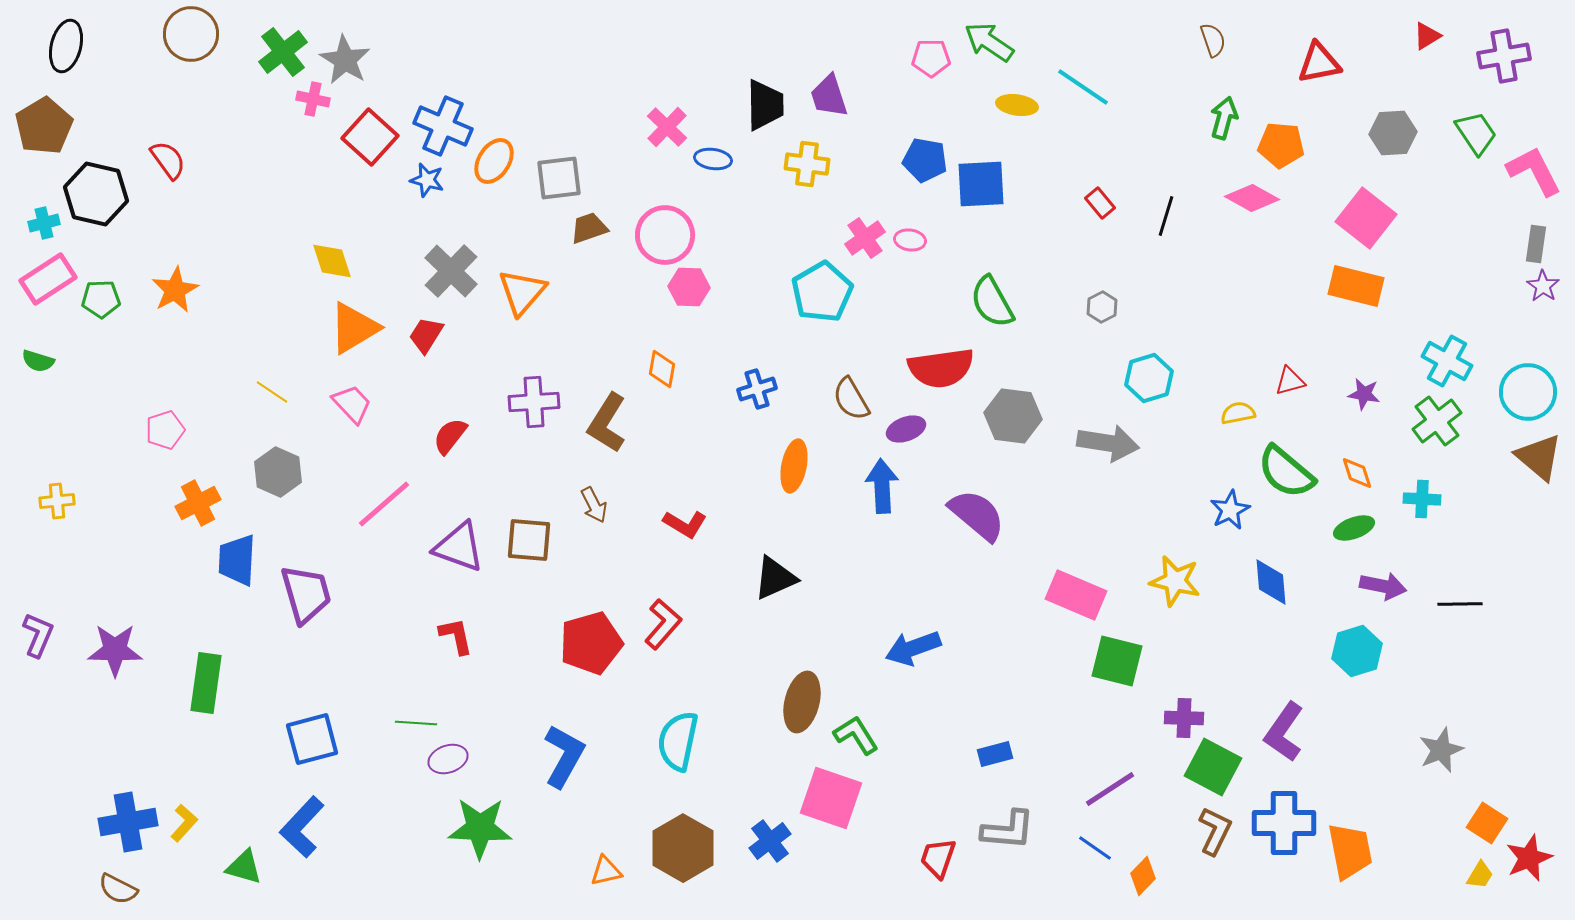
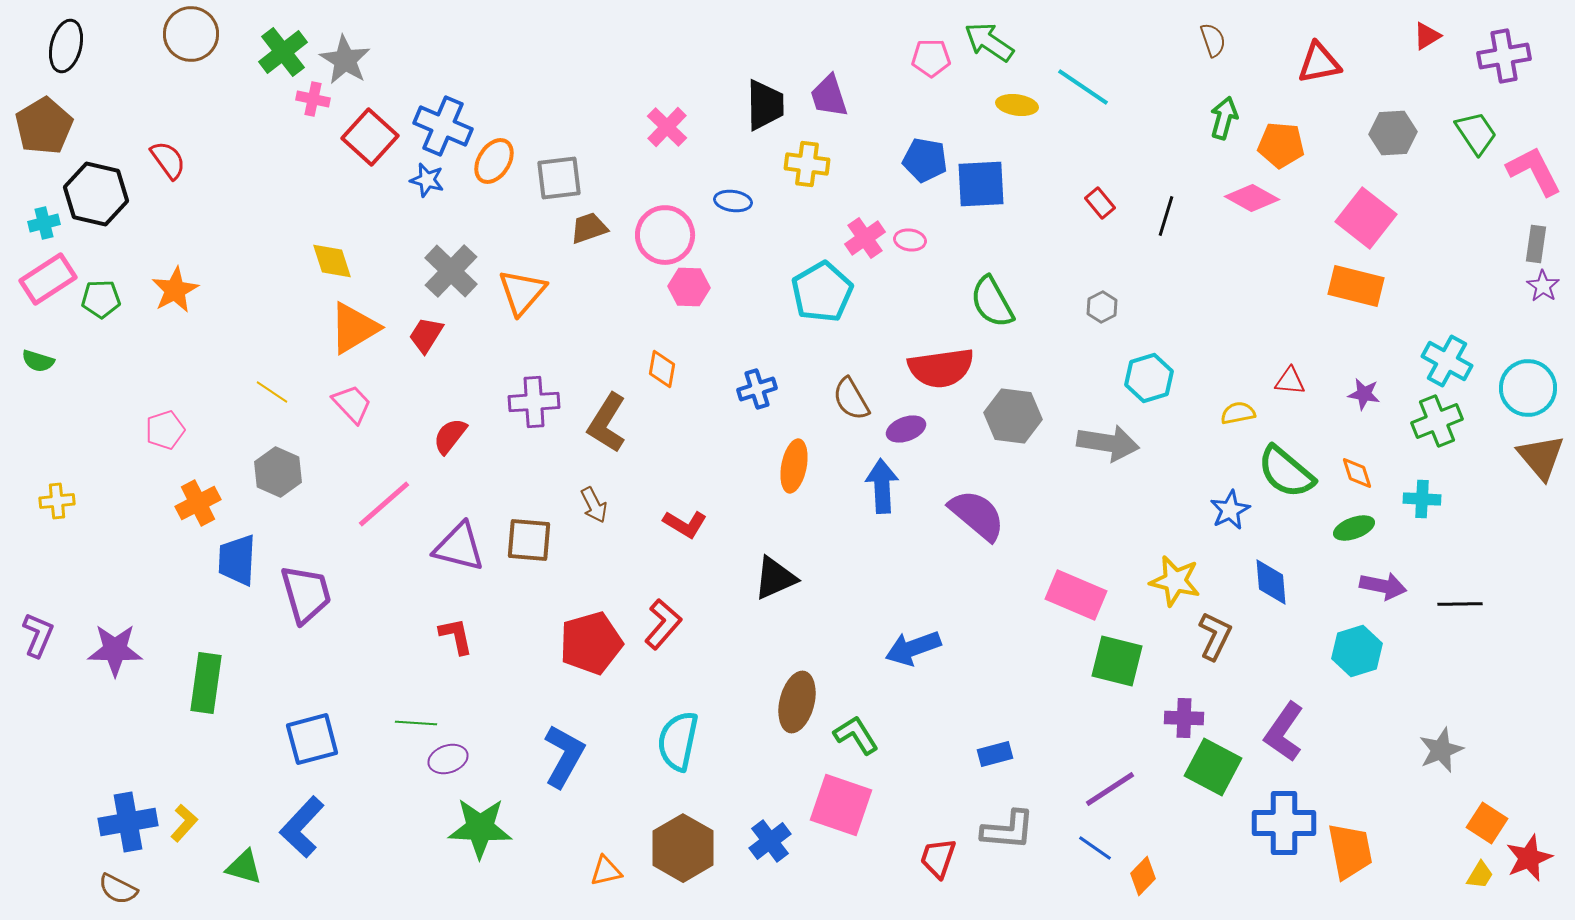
blue ellipse at (713, 159): moved 20 px right, 42 px down
red triangle at (1290, 381): rotated 20 degrees clockwise
cyan circle at (1528, 392): moved 4 px up
green cross at (1437, 421): rotated 15 degrees clockwise
brown triangle at (1539, 457): moved 2 px right; rotated 10 degrees clockwise
purple triangle at (459, 547): rotated 6 degrees counterclockwise
brown ellipse at (802, 702): moved 5 px left
pink square at (831, 798): moved 10 px right, 7 px down
brown L-shape at (1215, 831): moved 195 px up
